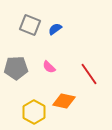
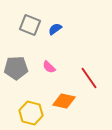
red line: moved 4 px down
yellow hexagon: moved 3 px left, 1 px down; rotated 15 degrees counterclockwise
